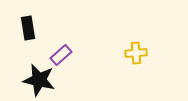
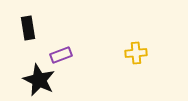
purple rectangle: rotated 20 degrees clockwise
black star: rotated 12 degrees clockwise
